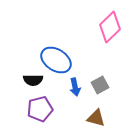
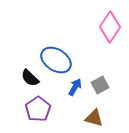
pink diamond: rotated 12 degrees counterclockwise
black semicircle: moved 3 px left, 2 px up; rotated 42 degrees clockwise
blue arrow: rotated 138 degrees counterclockwise
purple pentagon: moved 2 px left; rotated 20 degrees counterclockwise
brown triangle: moved 2 px left
